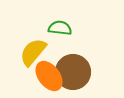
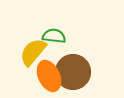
green semicircle: moved 6 px left, 8 px down
orange ellipse: rotated 12 degrees clockwise
